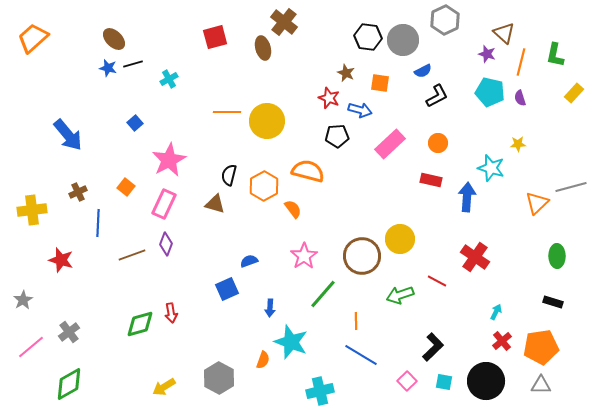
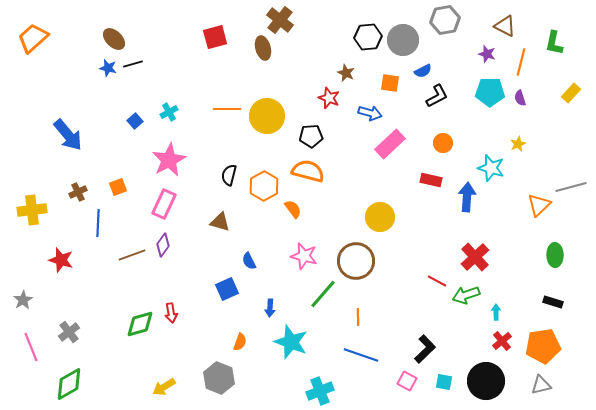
gray hexagon at (445, 20): rotated 16 degrees clockwise
brown cross at (284, 22): moved 4 px left, 2 px up
brown triangle at (504, 33): moved 1 px right, 7 px up; rotated 15 degrees counterclockwise
black hexagon at (368, 37): rotated 12 degrees counterclockwise
green L-shape at (555, 55): moved 1 px left, 12 px up
cyan cross at (169, 79): moved 33 px down
orange square at (380, 83): moved 10 px right
cyan pentagon at (490, 92): rotated 12 degrees counterclockwise
yellow rectangle at (574, 93): moved 3 px left
blue arrow at (360, 110): moved 10 px right, 3 px down
orange line at (227, 112): moved 3 px up
yellow circle at (267, 121): moved 5 px up
blue square at (135, 123): moved 2 px up
black pentagon at (337, 136): moved 26 px left
orange circle at (438, 143): moved 5 px right
yellow star at (518, 144): rotated 21 degrees counterclockwise
orange square at (126, 187): moved 8 px left; rotated 30 degrees clockwise
orange triangle at (537, 203): moved 2 px right, 2 px down
brown triangle at (215, 204): moved 5 px right, 18 px down
yellow circle at (400, 239): moved 20 px left, 22 px up
purple diamond at (166, 244): moved 3 px left, 1 px down; rotated 15 degrees clockwise
pink star at (304, 256): rotated 24 degrees counterclockwise
brown circle at (362, 256): moved 6 px left, 5 px down
green ellipse at (557, 256): moved 2 px left, 1 px up
red cross at (475, 257): rotated 12 degrees clockwise
blue semicircle at (249, 261): rotated 96 degrees counterclockwise
green arrow at (400, 295): moved 66 px right
cyan arrow at (496, 312): rotated 28 degrees counterclockwise
orange line at (356, 321): moved 2 px right, 4 px up
pink line at (31, 347): rotated 72 degrees counterclockwise
black L-shape at (433, 347): moved 8 px left, 2 px down
orange pentagon at (541, 347): moved 2 px right, 1 px up
blue line at (361, 355): rotated 12 degrees counterclockwise
orange semicircle at (263, 360): moved 23 px left, 18 px up
gray hexagon at (219, 378): rotated 8 degrees counterclockwise
pink square at (407, 381): rotated 18 degrees counterclockwise
gray triangle at (541, 385): rotated 15 degrees counterclockwise
cyan cross at (320, 391): rotated 8 degrees counterclockwise
